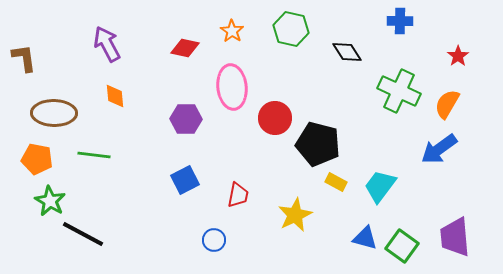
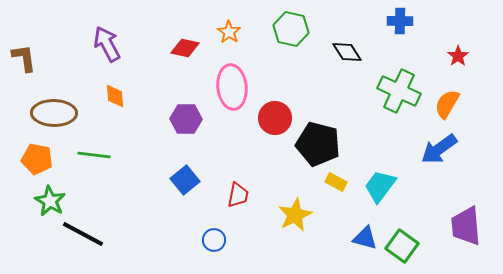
orange star: moved 3 px left, 1 px down
blue square: rotated 12 degrees counterclockwise
purple trapezoid: moved 11 px right, 11 px up
